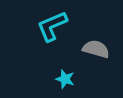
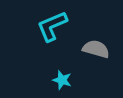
cyan star: moved 3 px left, 1 px down
